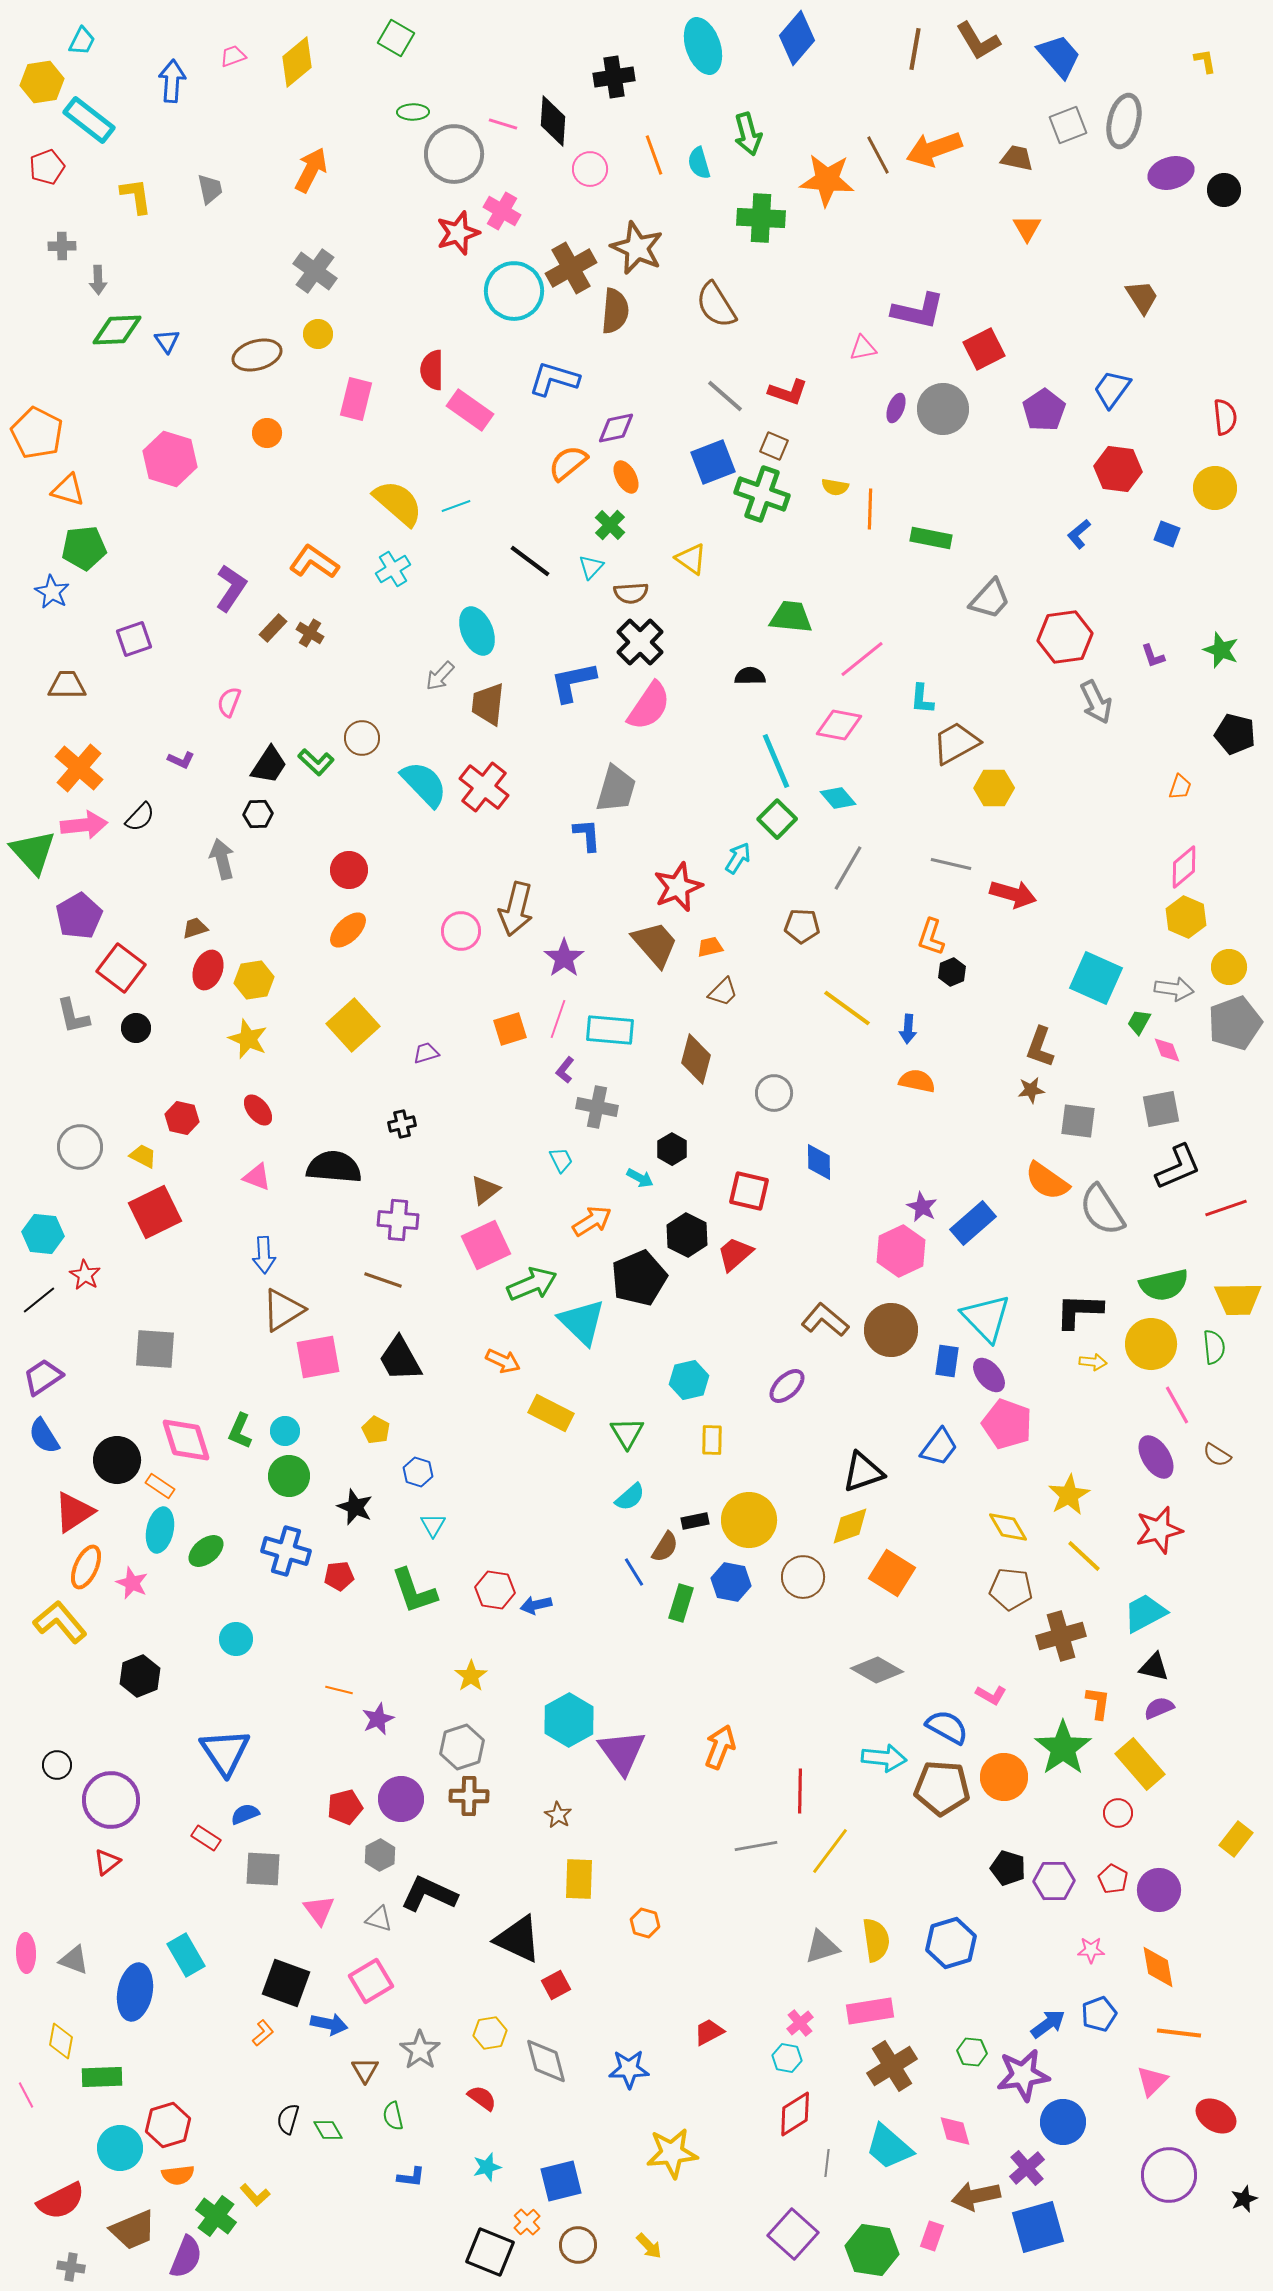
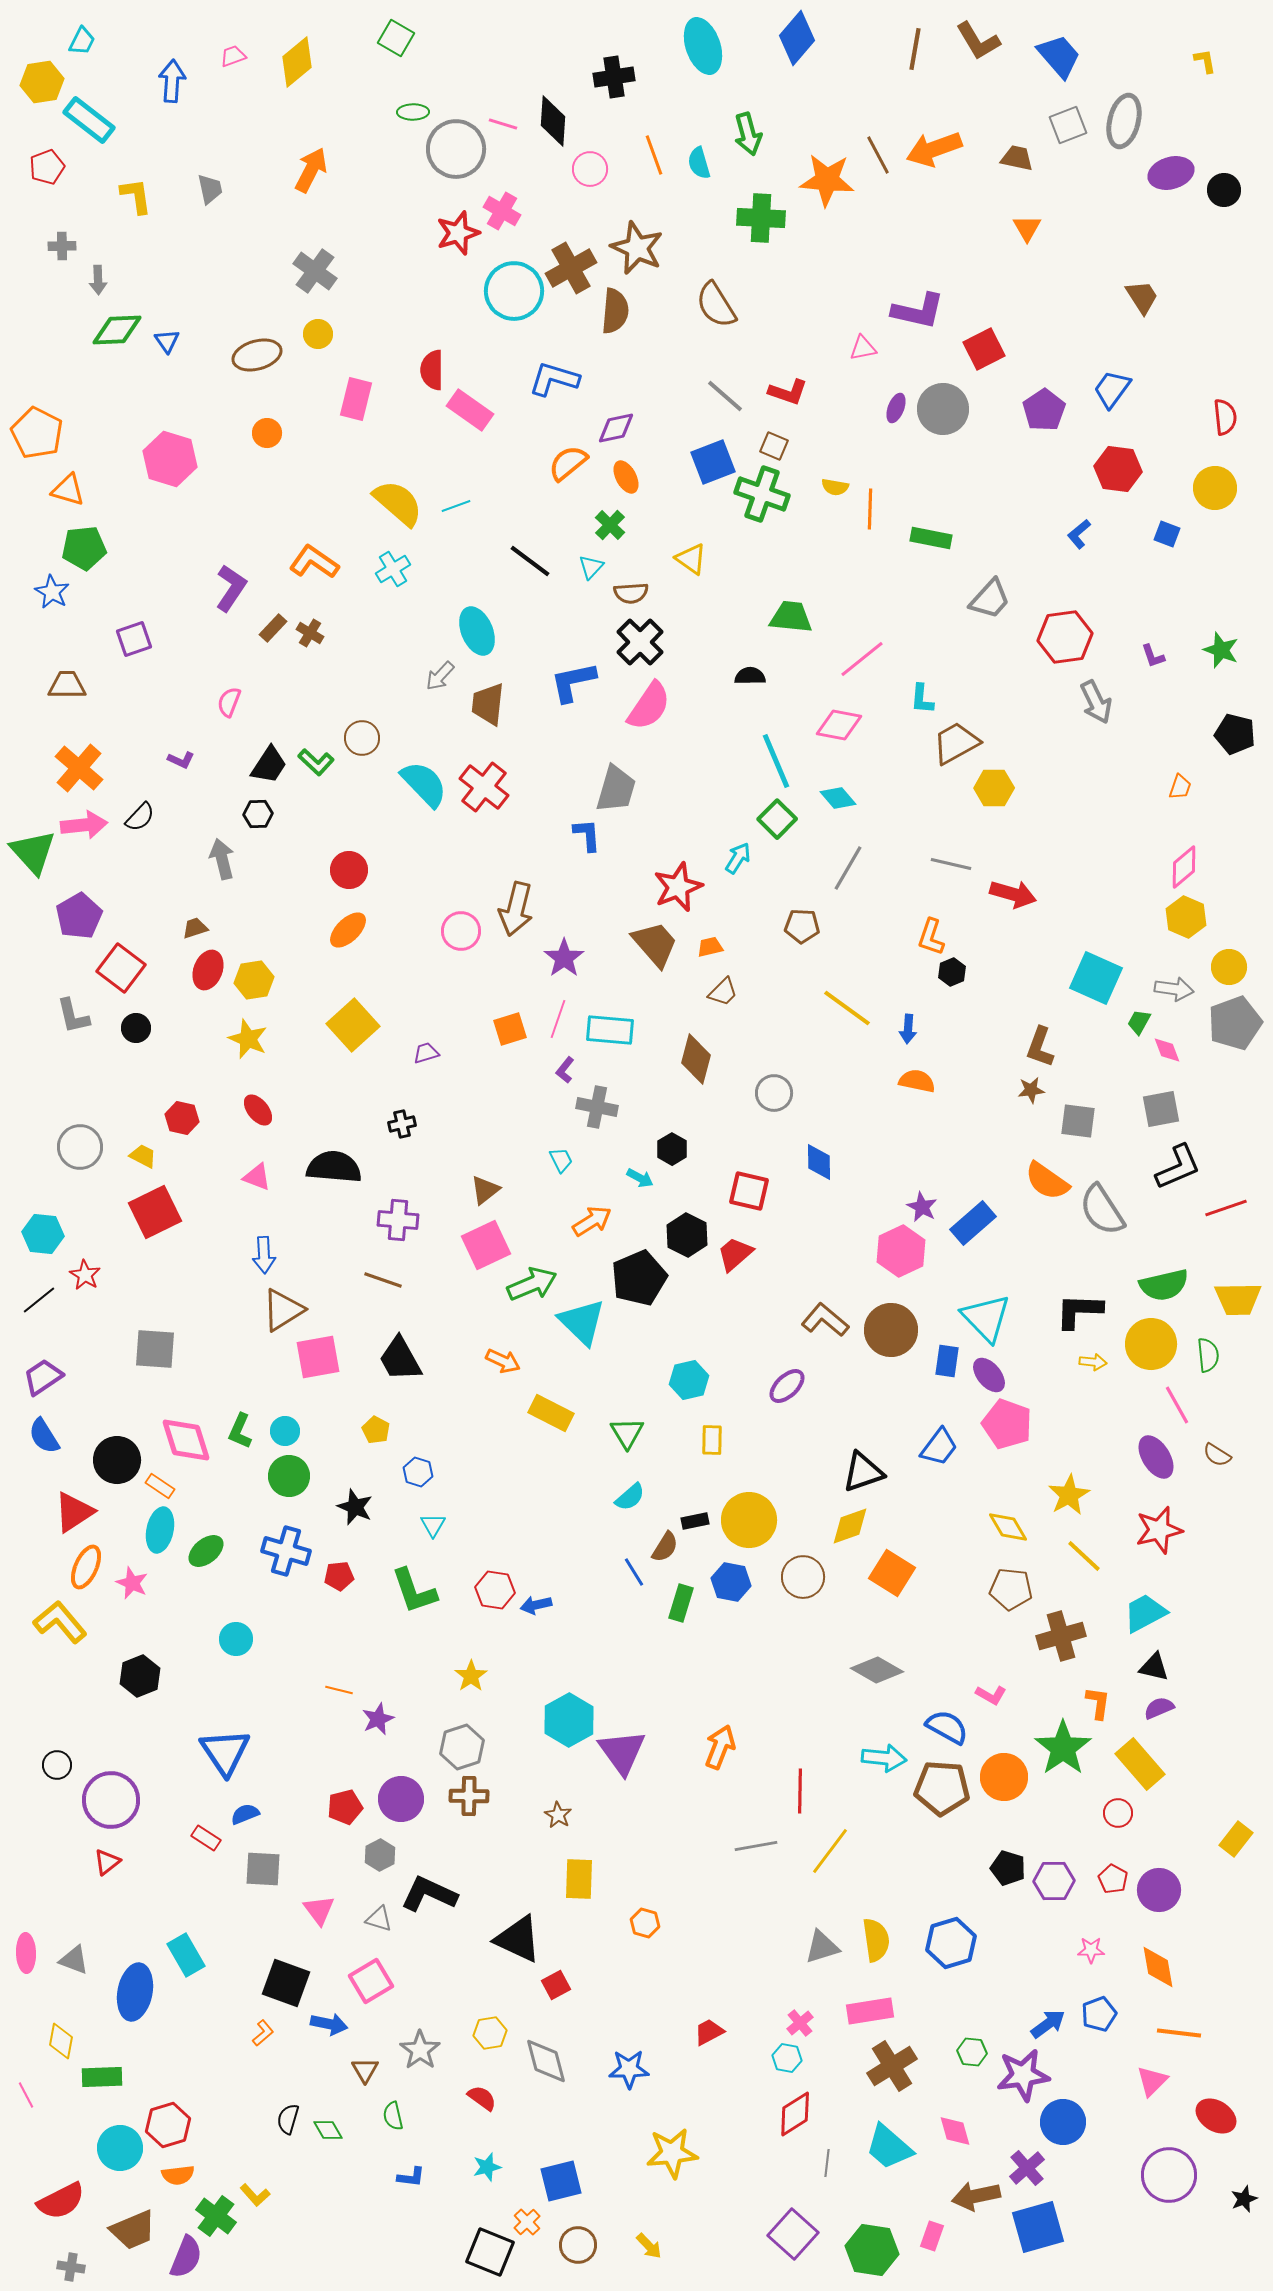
gray circle at (454, 154): moved 2 px right, 5 px up
green semicircle at (1214, 1347): moved 6 px left, 8 px down
